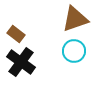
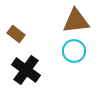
brown triangle: moved 1 px right, 2 px down; rotated 12 degrees clockwise
black cross: moved 5 px right, 8 px down
